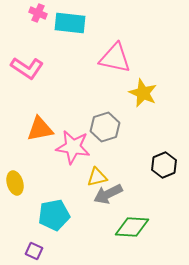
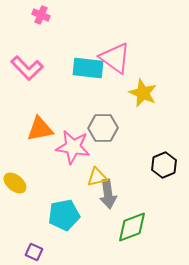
pink cross: moved 3 px right, 2 px down
cyan rectangle: moved 18 px right, 45 px down
pink triangle: rotated 24 degrees clockwise
pink L-shape: rotated 12 degrees clockwise
gray hexagon: moved 2 px left, 1 px down; rotated 16 degrees clockwise
yellow ellipse: rotated 35 degrees counterclockwise
gray arrow: rotated 72 degrees counterclockwise
cyan pentagon: moved 10 px right
green diamond: rotated 24 degrees counterclockwise
purple square: moved 1 px down
